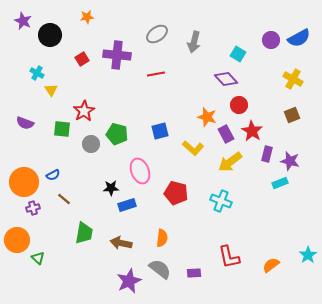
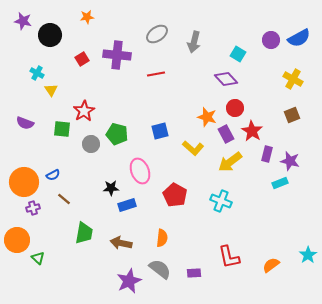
purple star at (23, 21): rotated 12 degrees counterclockwise
red circle at (239, 105): moved 4 px left, 3 px down
red pentagon at (176, 193): moved 1 px left, 2 px down; rotated 15 degrees clockwise
